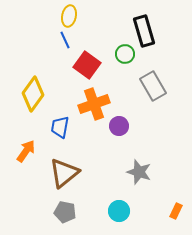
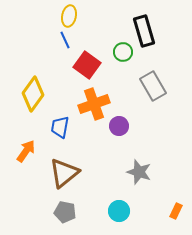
green circle: moved 2 px left, 2 px up
